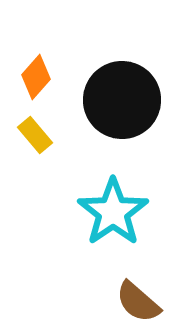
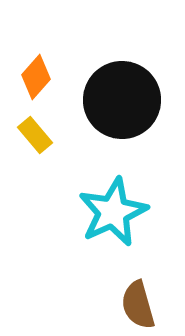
cyan star: rotated 10 degrees clockwise
brown semicircle: moved 3 px down; rotated 33 degrees clockwise
